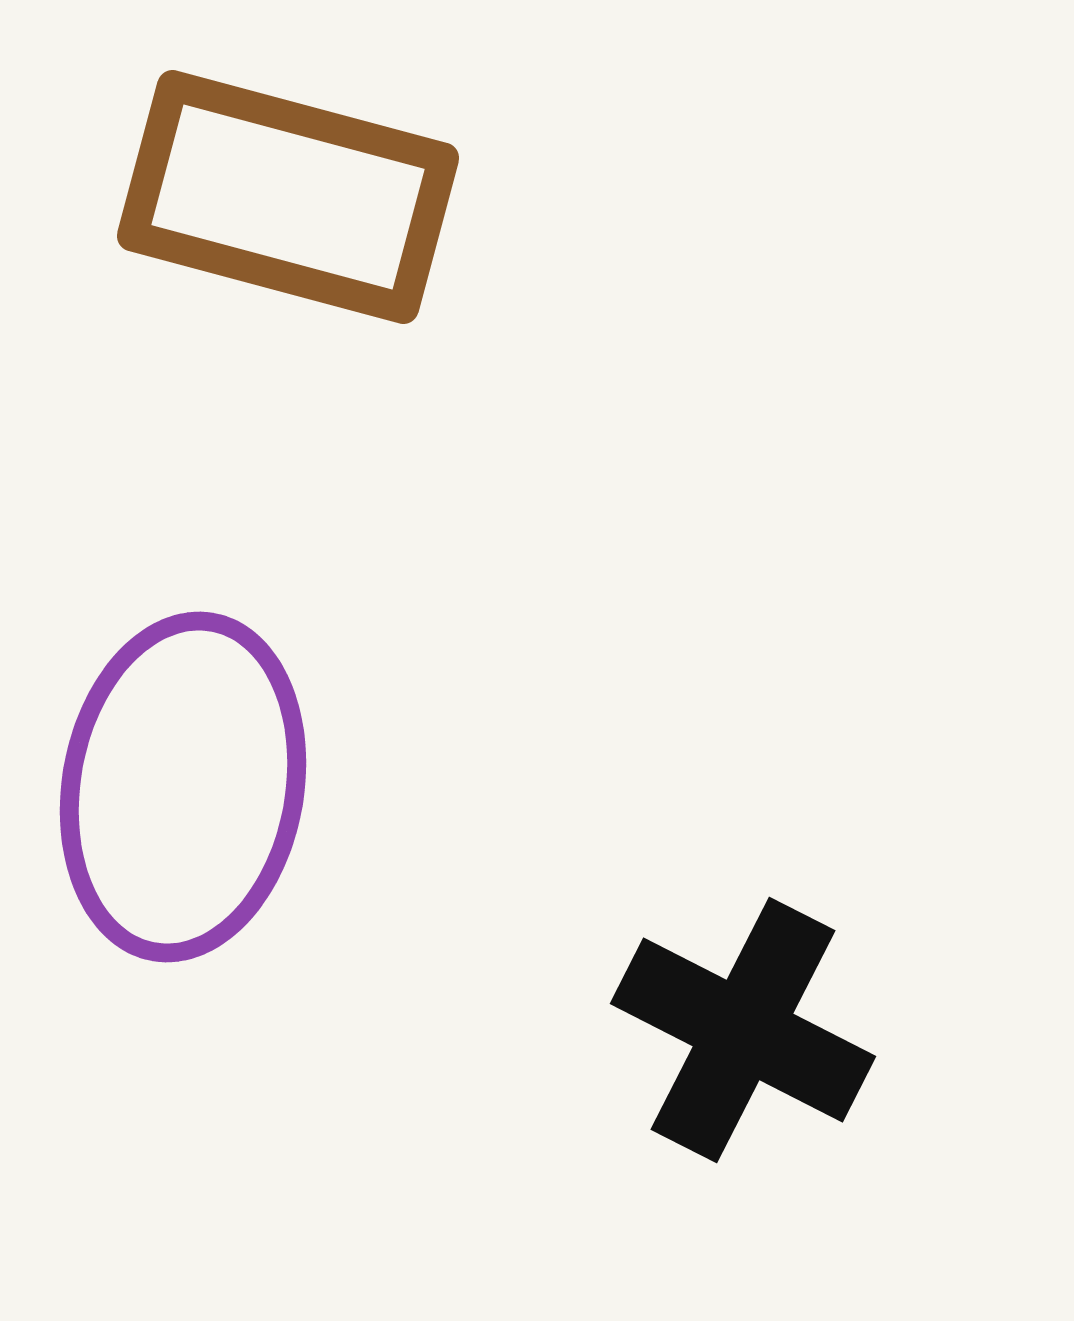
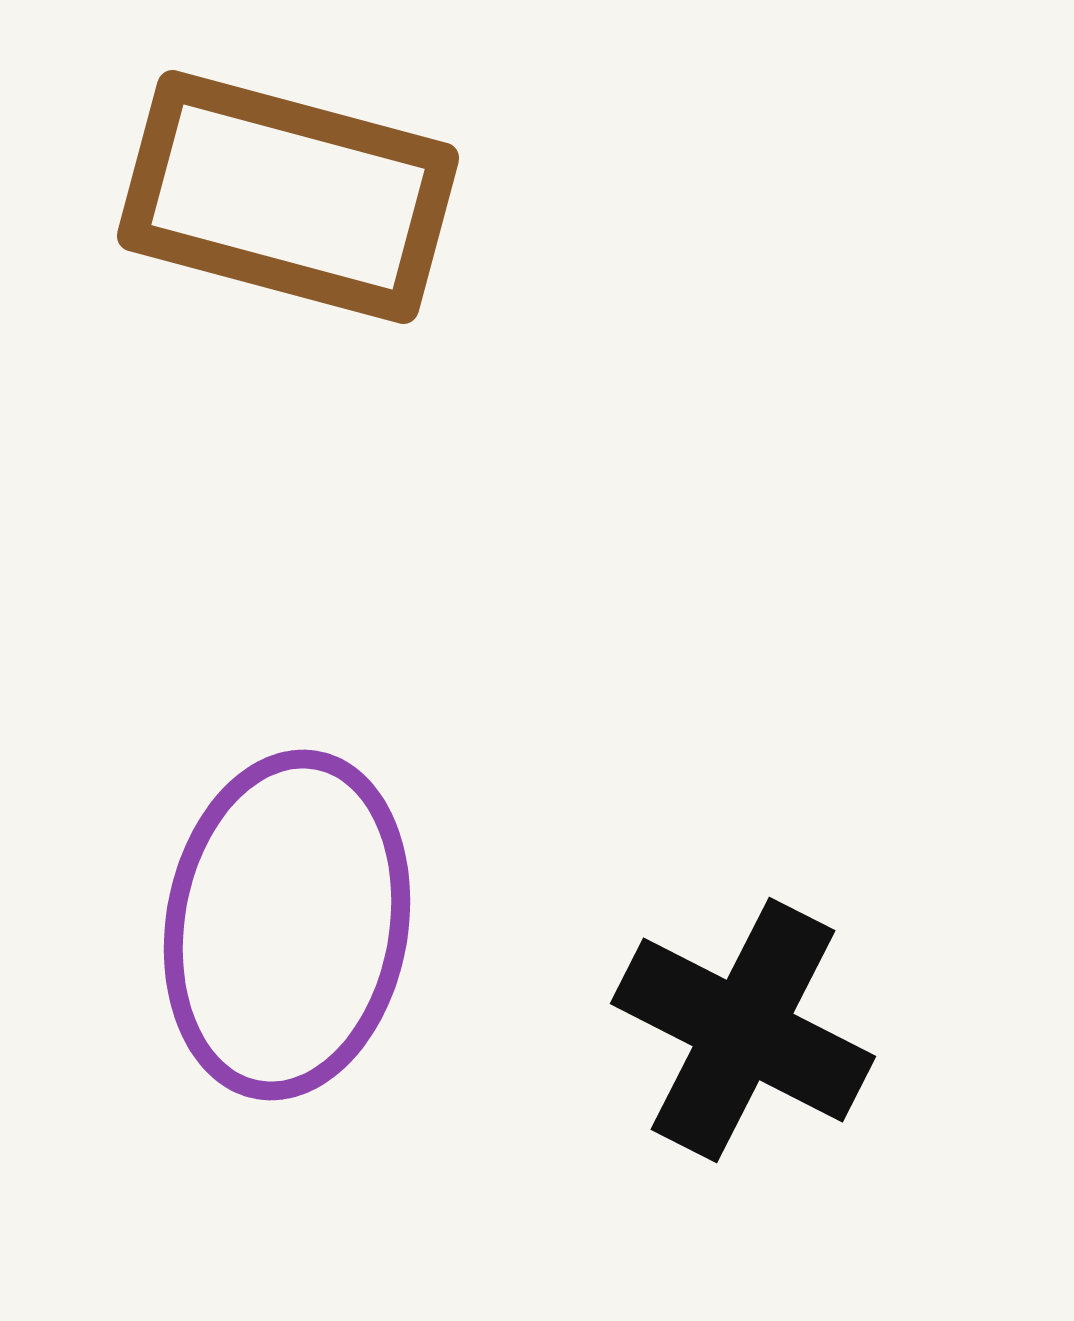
purple ellipse: moved 104 px right, 138 px down
